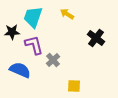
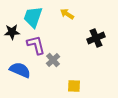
black cross: rotated 30 degrees clockwise
purple L-shape: moved 2 px right
